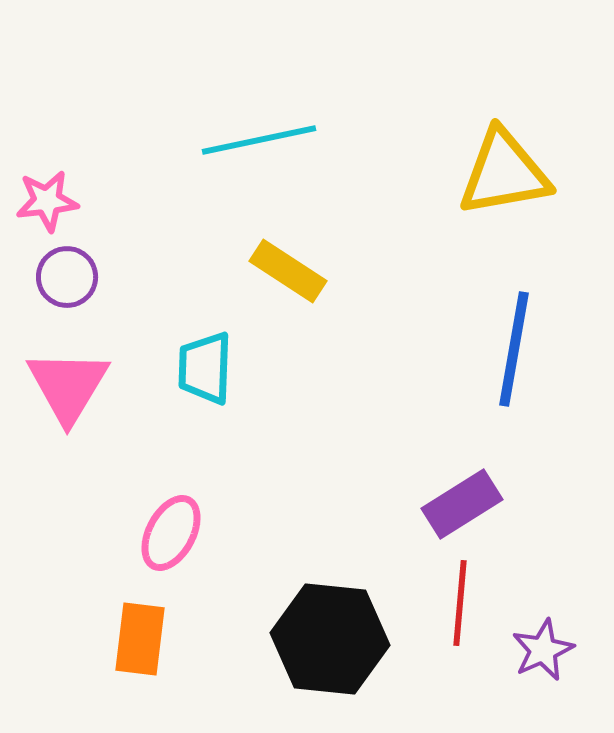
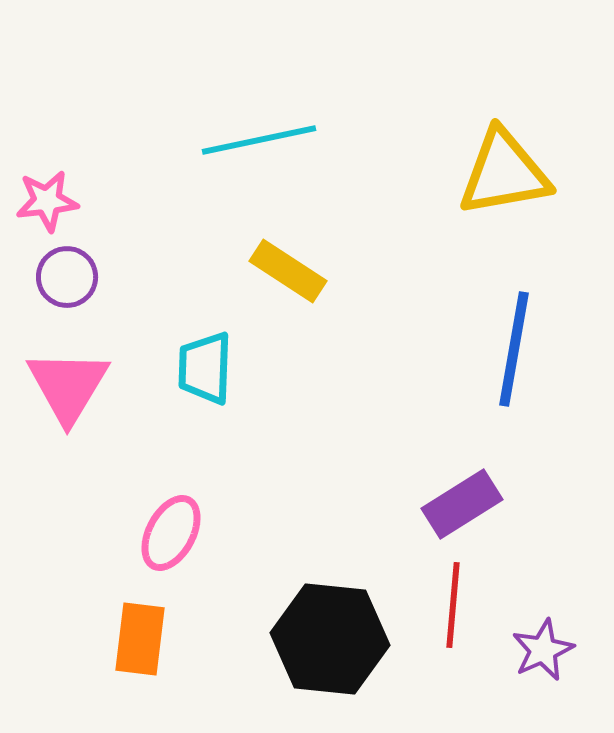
red line: moved 7 px left, 2 px down
